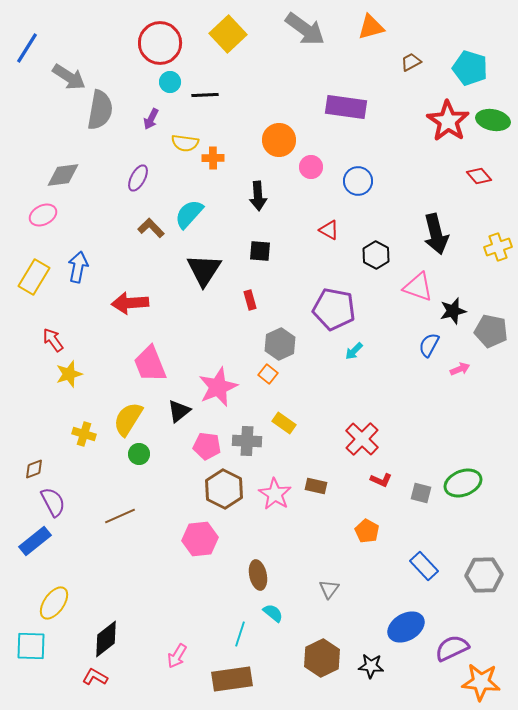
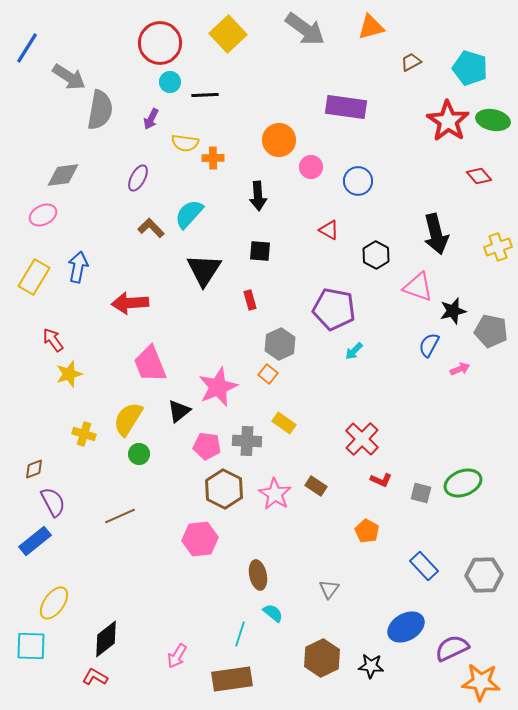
brown rectangle at (316, 486): rotated 20 degrees clockwise
